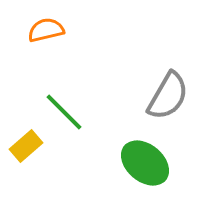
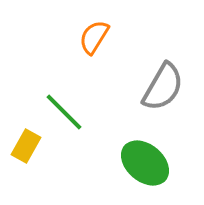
orange semicircle: moved 48 px right, 7 px down; rotated 45 degrees counterclockwise
gray semicircle: moved 5 px left, 9 px up
yellow rectangle: rotated 20 degrees counterclockwise
